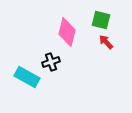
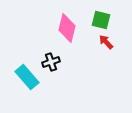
pink diamond: moved 4 px up
cyan rectangle: rotated 20 degrees clockwise
